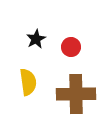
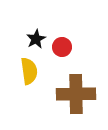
red circle: moved 9 px left
yellow semicircle: moved 1 px right, 11 px up
